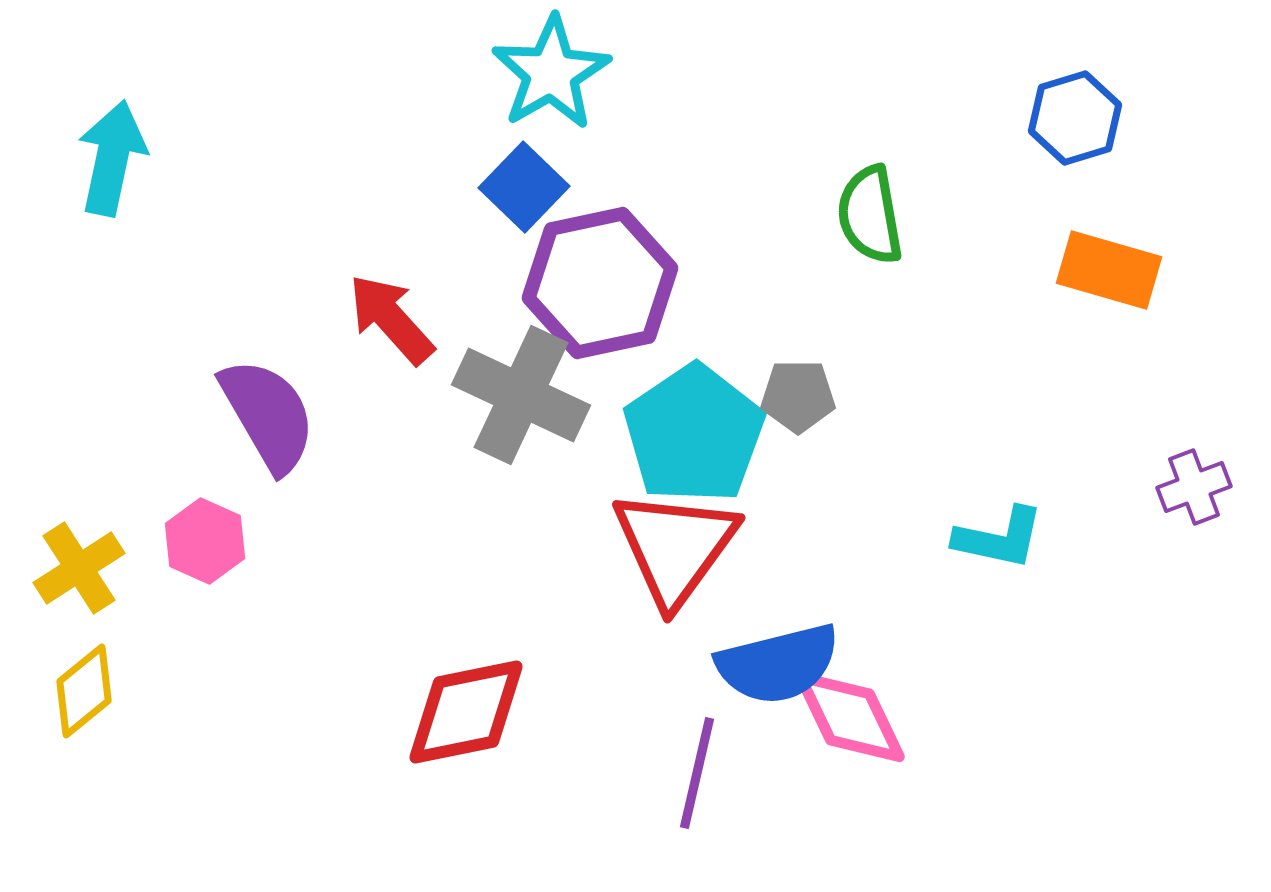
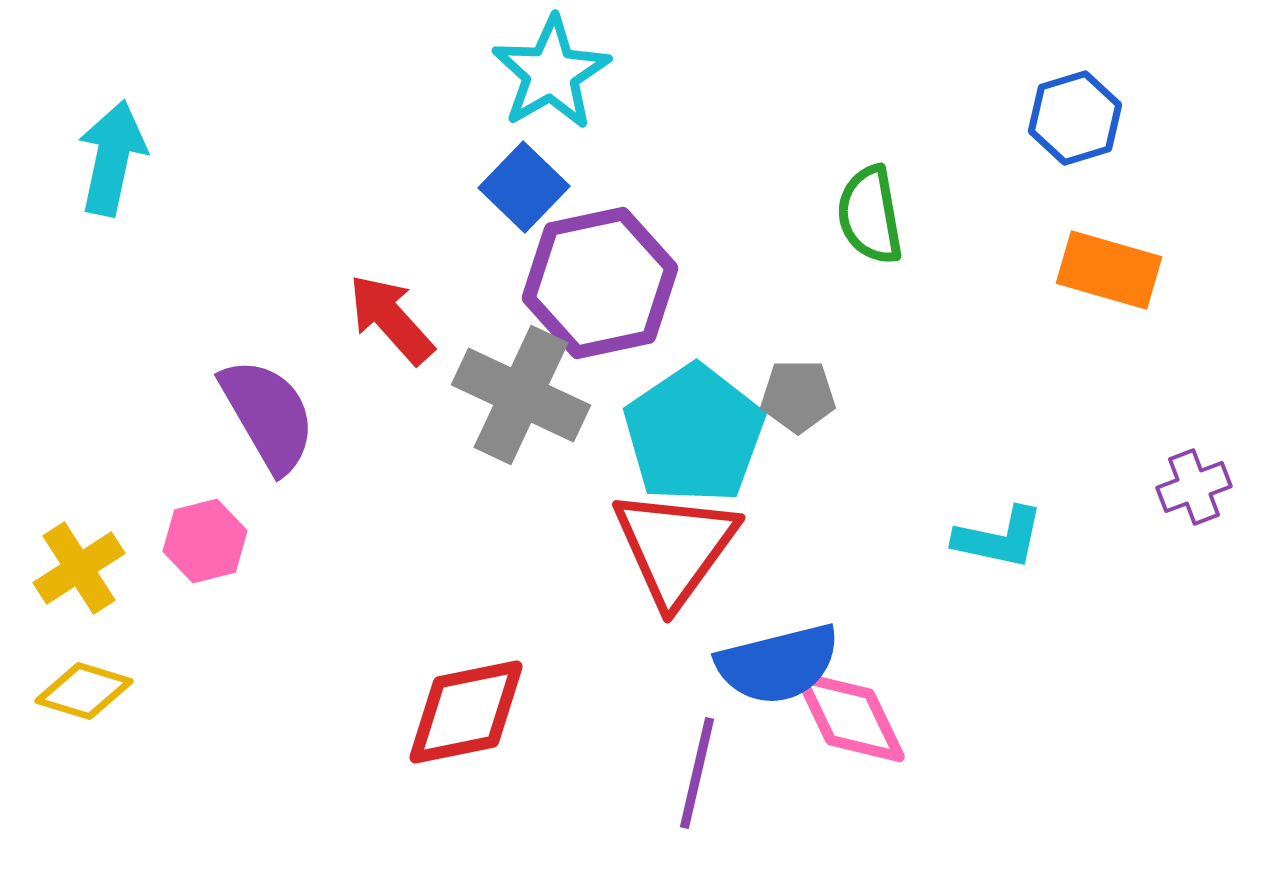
pink hexagon: rotated 22 degrees clockwise
yellow diamond: rotated 56 degrees clockwise
